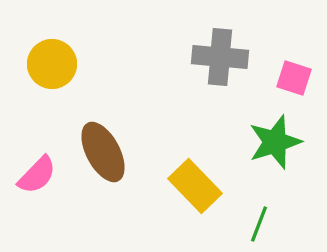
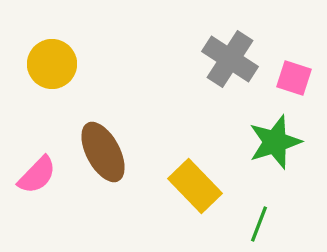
gray cross: moved 10 px right, 2 px down; rotated 28 degrees clockwise
